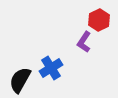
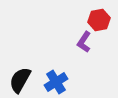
red hexagon: rotated 15 degrees clockwise
blue cross: moved 5 px right, 14 px down
